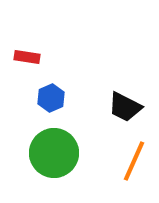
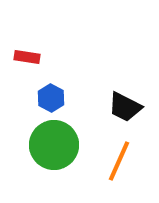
blue hexagon: rotated 8 degrees counterclockwise
green circle: moved 8 px up
orange line: moved 15 px left
